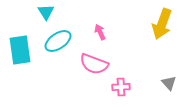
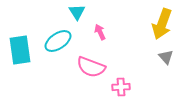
cyan triangle: moved 31 px right
pink semicircle: moved 3 px left, 3 px down
gray triangle: moved 3 px left, 26 px up
